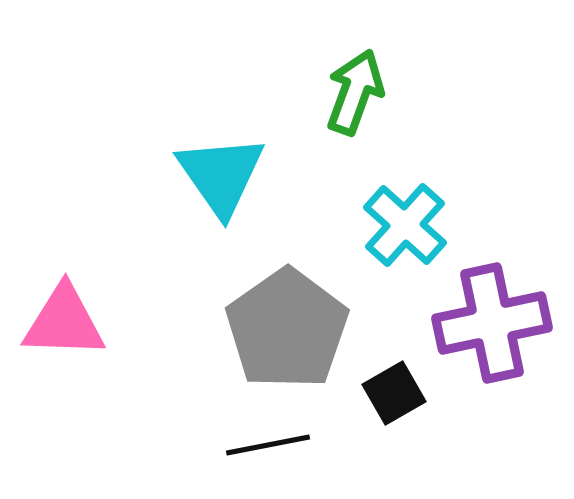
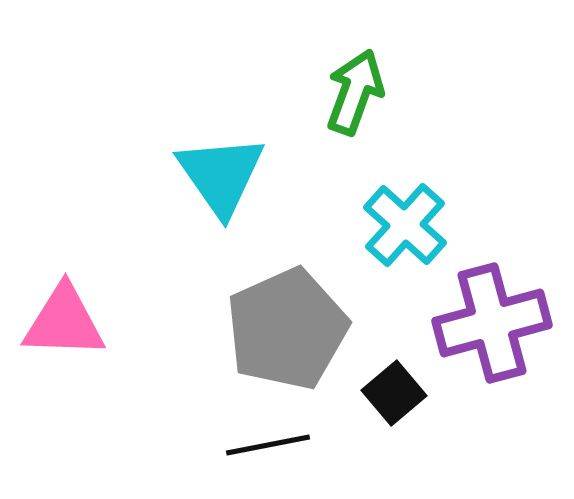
purple cross: rotated 3 degrees counterclockwise
gray pentagon: rotated 11 degrees clockwise
black square: rotated 10 degrees counterclockwise
